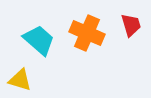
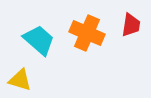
red trapezoid: rotated 25 degrees clockwise
